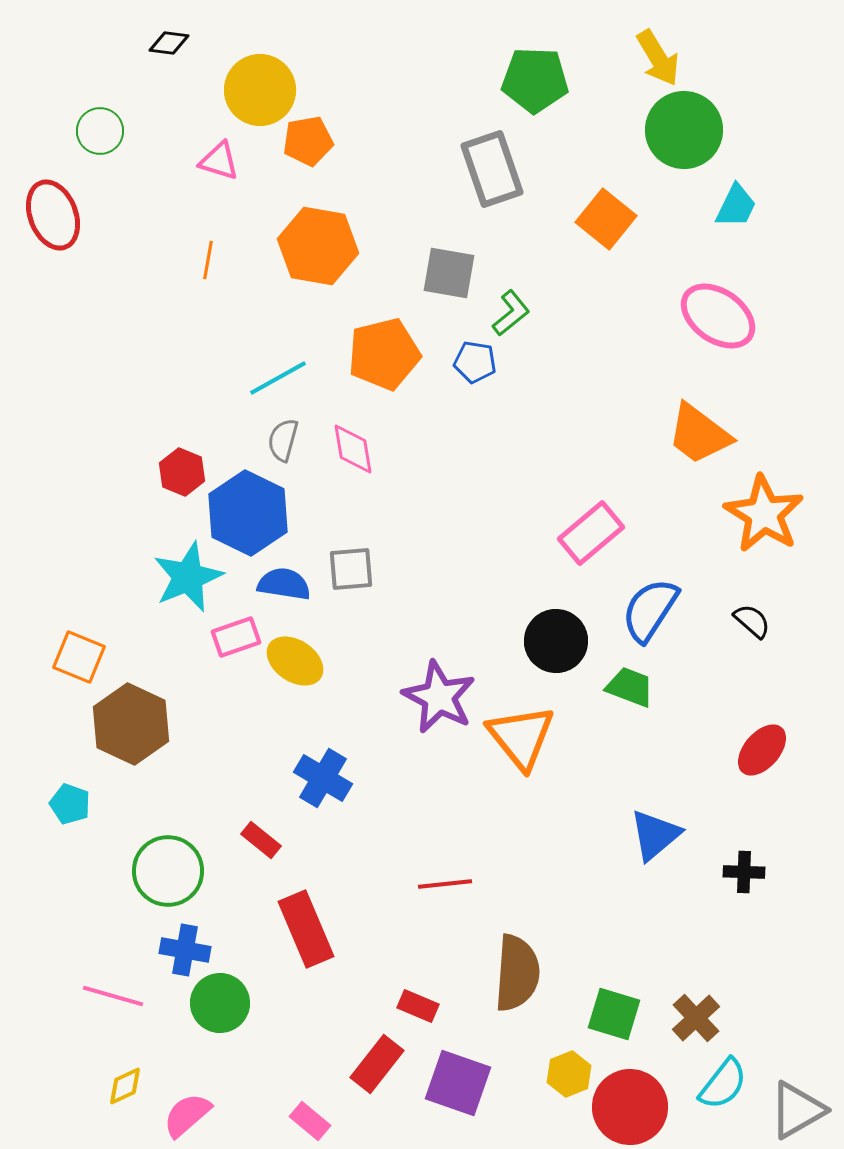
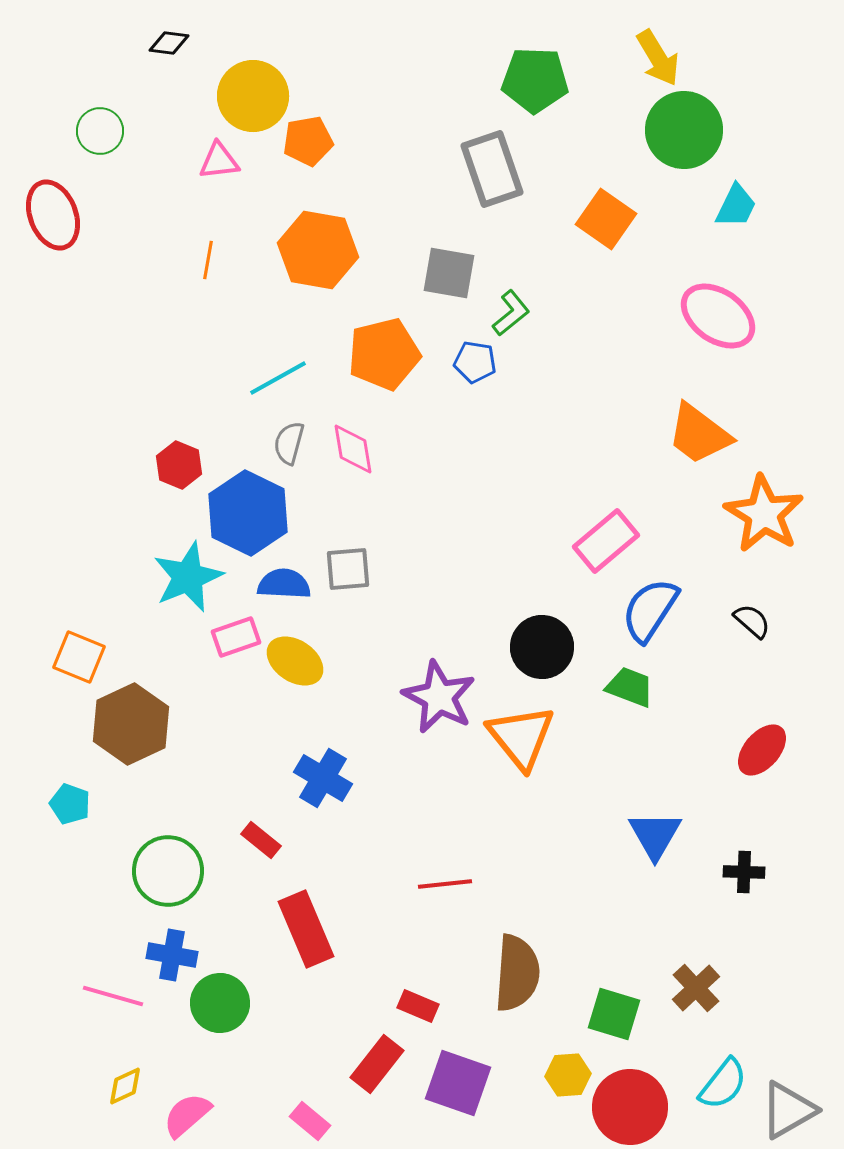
yellow circle at (260, 90): moved 7 px left, 6 px down
pink triangle at (219, 161): rotated 24 degrees counterclockwise
orange square at (606, 219): rotated 4 degrees counterclockwise
orange hexagon at (318, 246): moved 4 px down
gray semicircle at (283, 440): moved 6 px right, 3 px down
red hexagon at (182, 472): moved 3 px left, 7 px up
pink rectangle at (591, 533): moved 15 px right, 8 px down
gray square at (351, 569): moved 3 px left
blue semicircle at (284, 584): rotated 6 degrees counterclockwise
black circle at (556, 641): moved 14 px left, 6 px down
brown hexagon at (131, 724): rotated 10 degrees clockwise
blue triangle at (655, 835): rotated 20 degrees counterclockwise
blue cross at (185, 950): moved 13 px left, 5 px down
brown cross at (696, 1018): moved 30 px up
yellow hexagon at (569, 1074): moved 1 px left, 1 px down; rotated 18 degrees clockwise
gray triangle at (797, 1110): moved 9 px left
